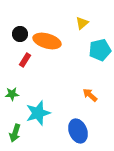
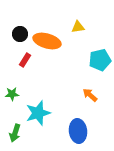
yellow triangle: moved 4 px left, 4 px down; rotated 32 degrees clockwise
cyan pentagon: moved 10 px down
blue ellipse: rotated 15 degrees clockwise
